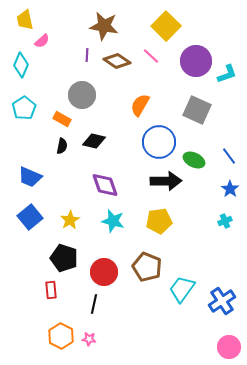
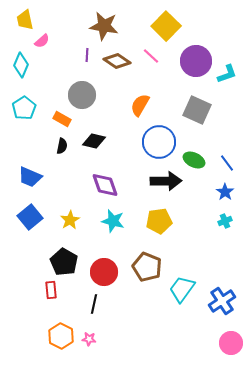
blue line: moved 2 px left, 7 px down
blue star: moved 5 px left, 3 px down
black pentagon: moved 4 px down; rotated 12 degrees clockwise
pink circle: moved 2 px right, 4 px up
